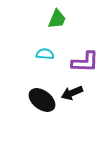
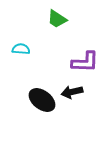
green trapezoid: rotated 100 degrees clockwise
cyan semicircle: moved 24 px left, 5 px up
black arrow: moved 1 px up; rotated 10 degrees clockwise
